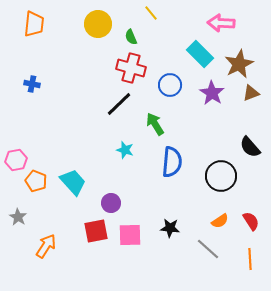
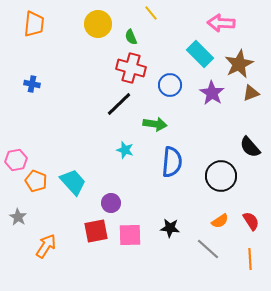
green arrow: rotated 130 degrees clockwise
